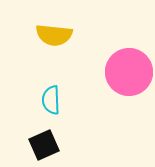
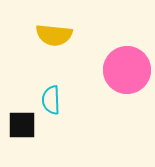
pink circle: moved 2 px left, 2 px up
black square: moved 22 px left, 20 px up; rotated 24 degrees clockwise
